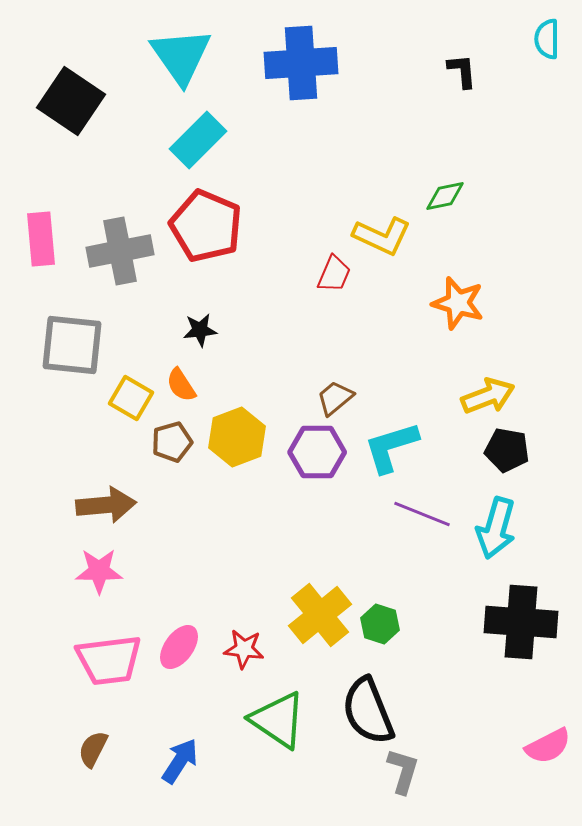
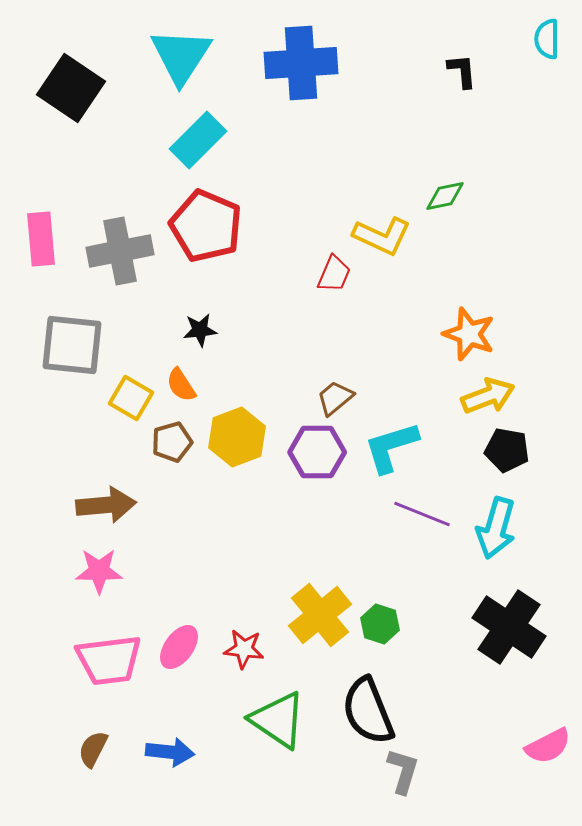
cyan triangle: rotated 8 degrees clockwise
black square: moved 13 px up
orange star: moved 11 px right, 31 px down; rotated 4 degrees clockwise
black cross: moved 12 px left, 5 px down; rotated 30 degrees clockwise
blue arrow: moved 10 px left, 9 px up; rotated 63 degrees clockwise
